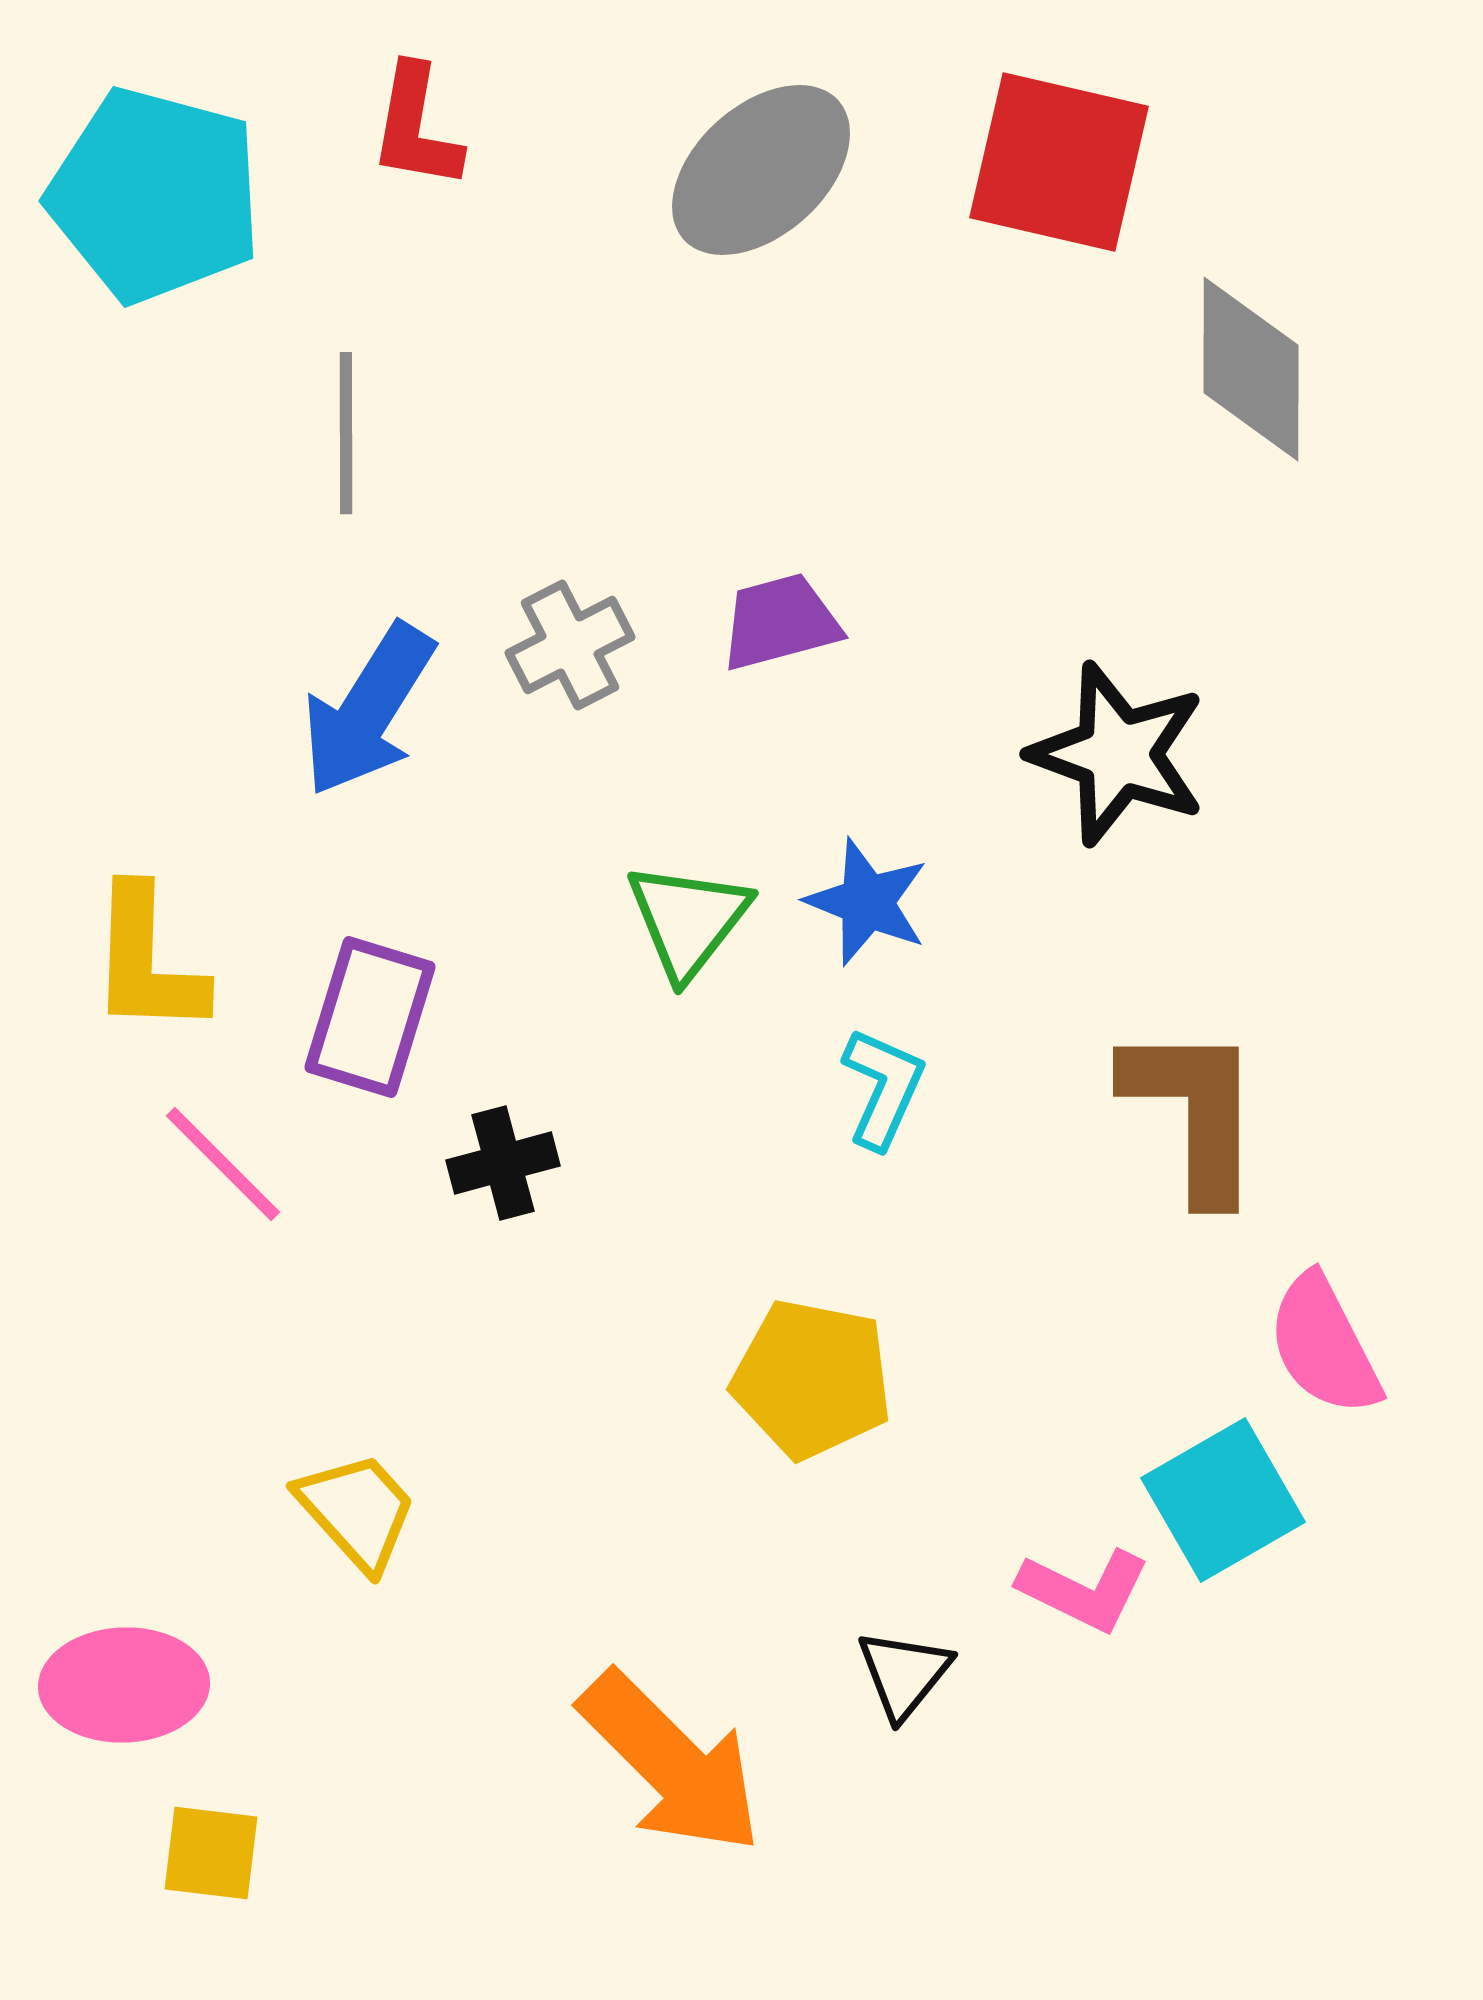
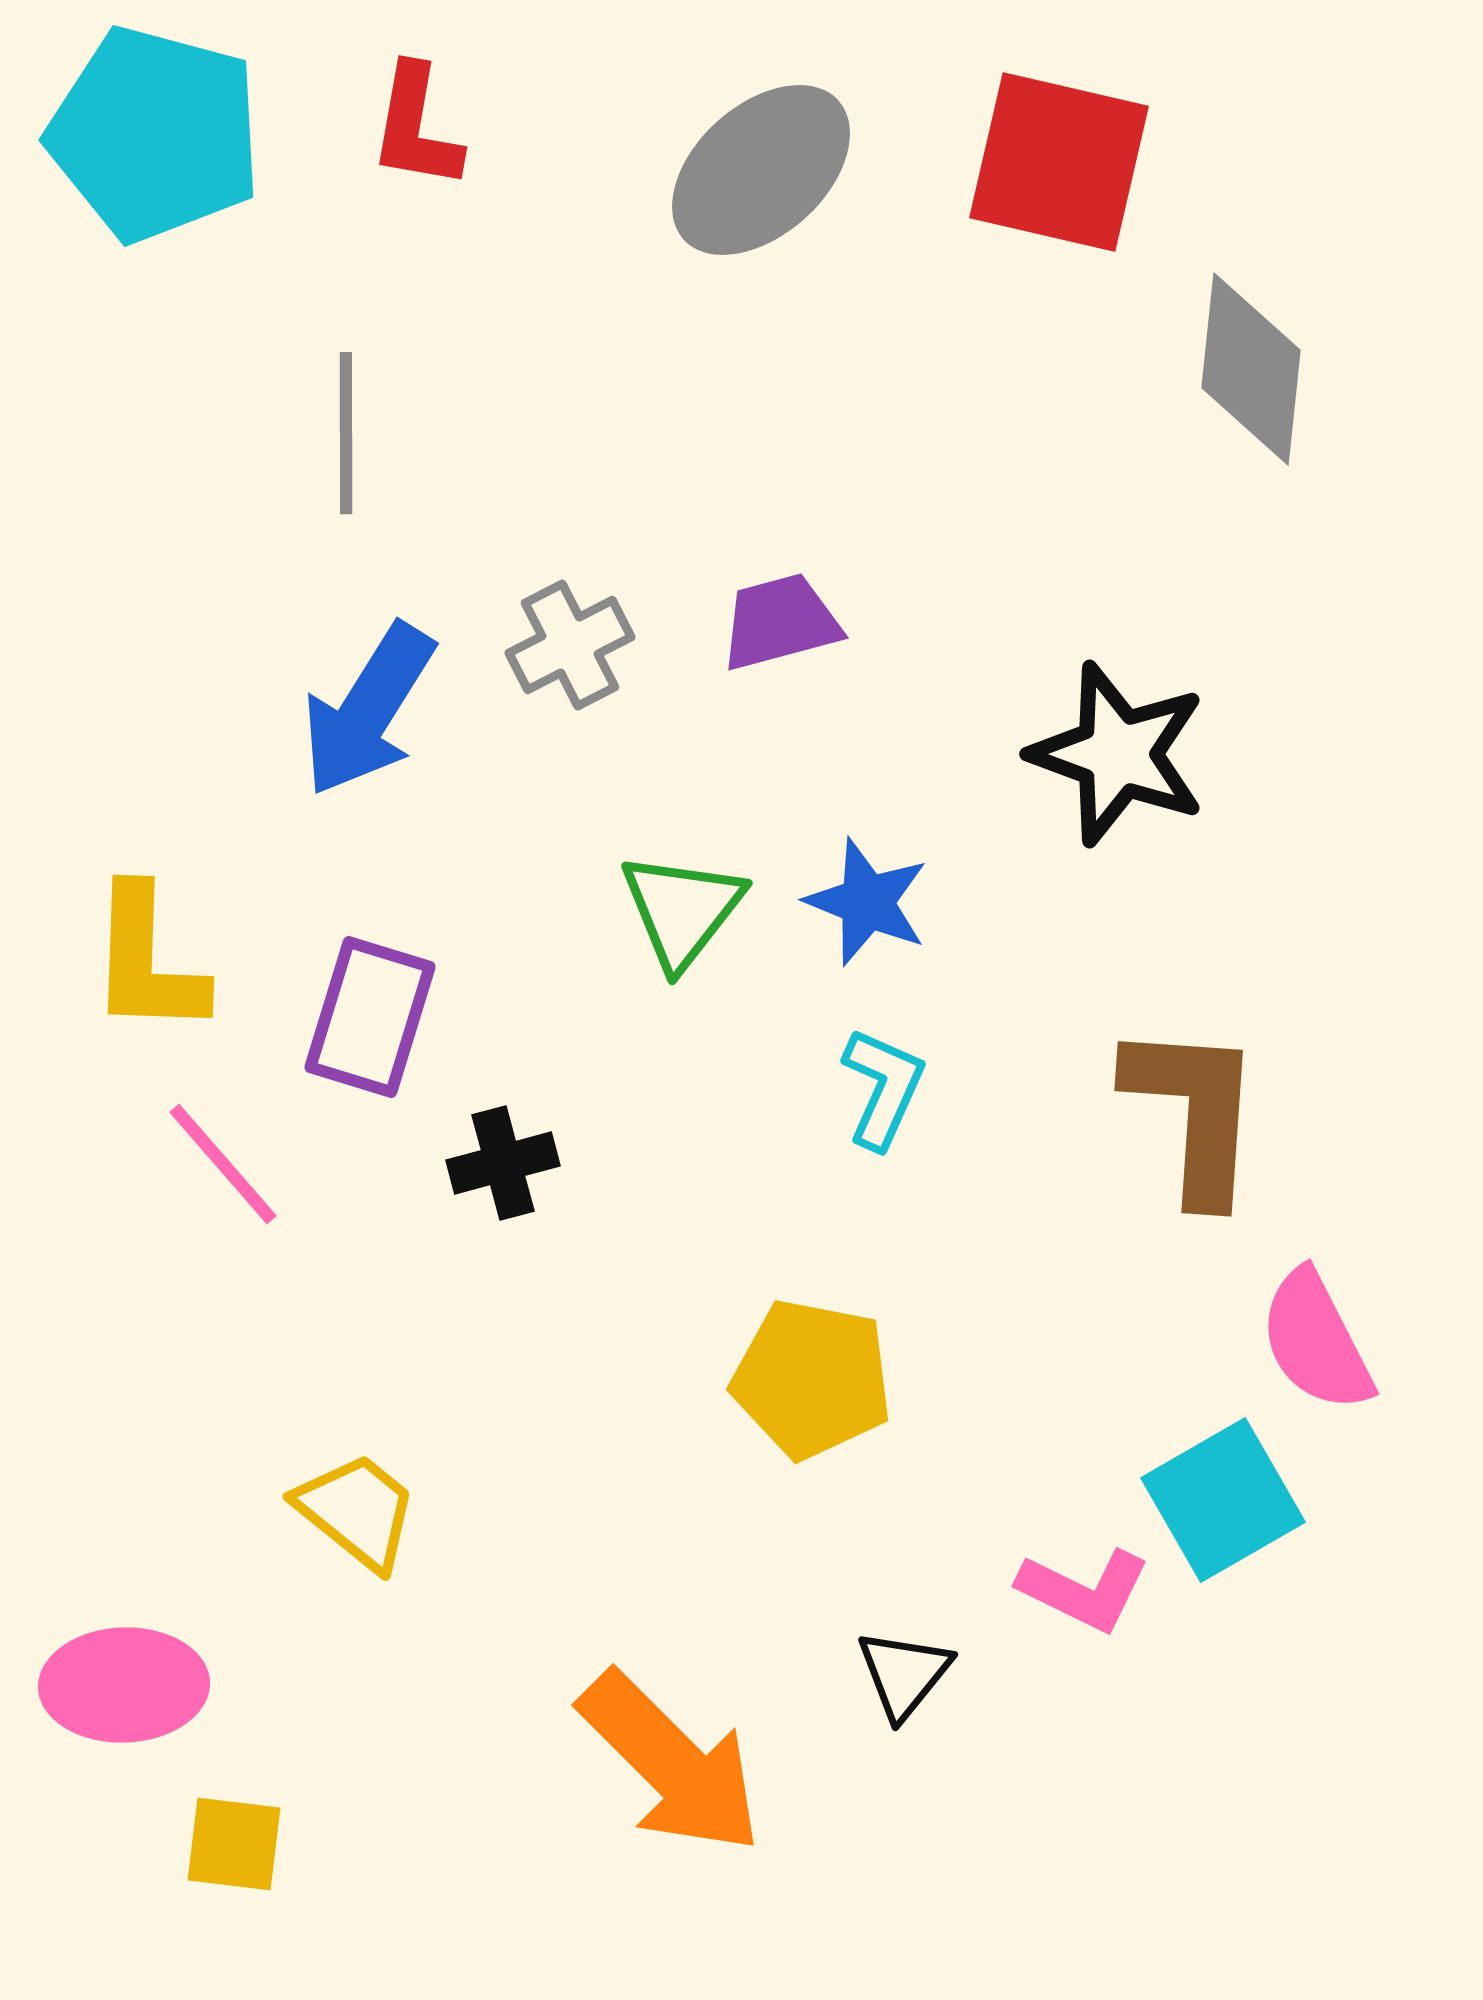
cyan pentagon: moved 61 px up
gray diamond: rotated 6 degrees clockwise
green triangle: moved 6 px left, 10 px up
brown L-shape: rotated 4 degrees clockwise
pink line: rotated 4 degrees clockwise
pink semicircle: moved 8 px left, 4 px up
yellow trapezoid: rotated 9 degrees counterclockwise
yellow square: moved 23 px right, 9 px up
